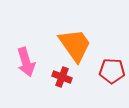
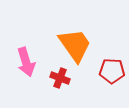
red cross: moved 2 px left, 1 px down
